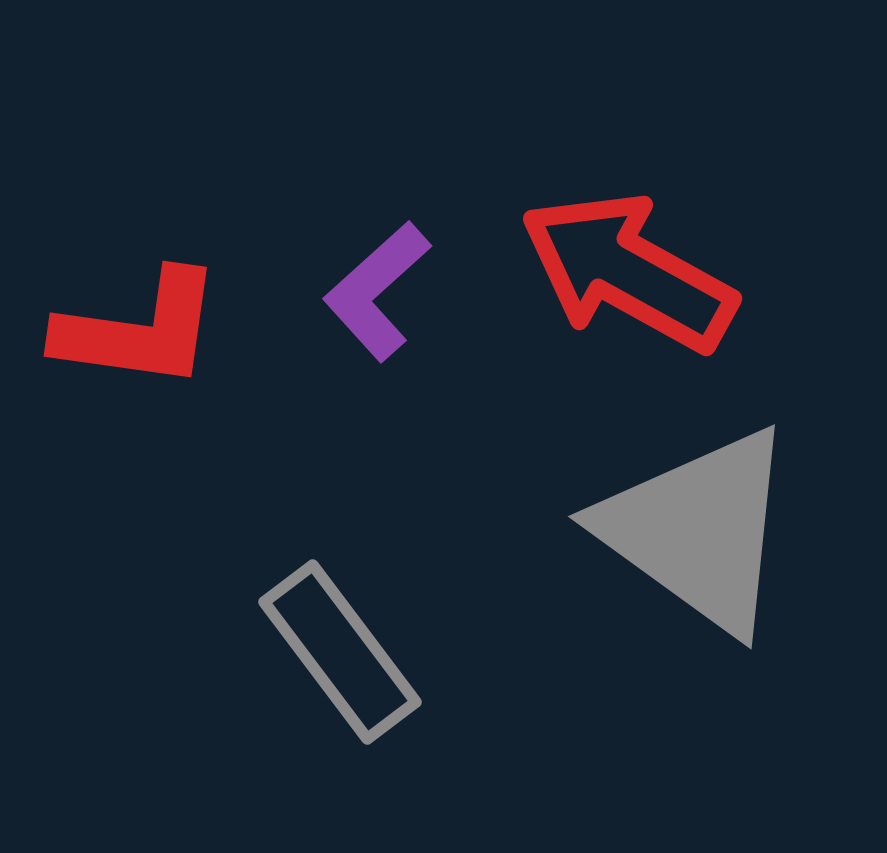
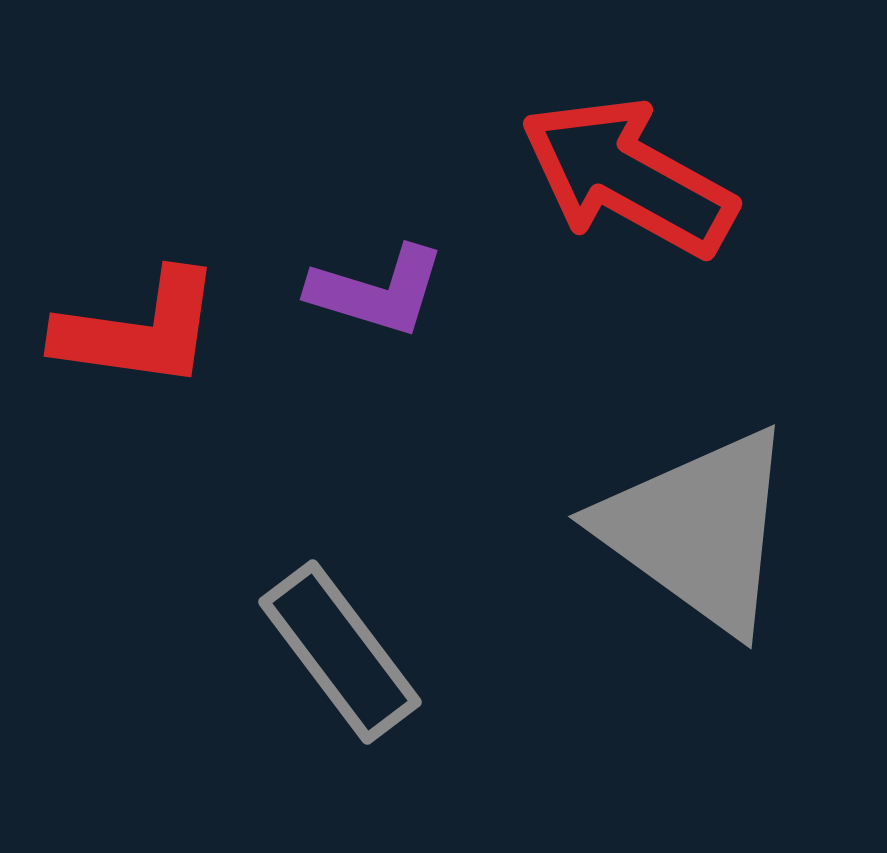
red arrow: moved 95 px up
purple L-shape: rotated 121 degrees counterclockwise
